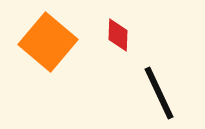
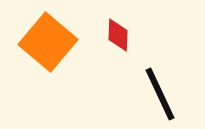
black line: moved 1 px right, 1 px down
